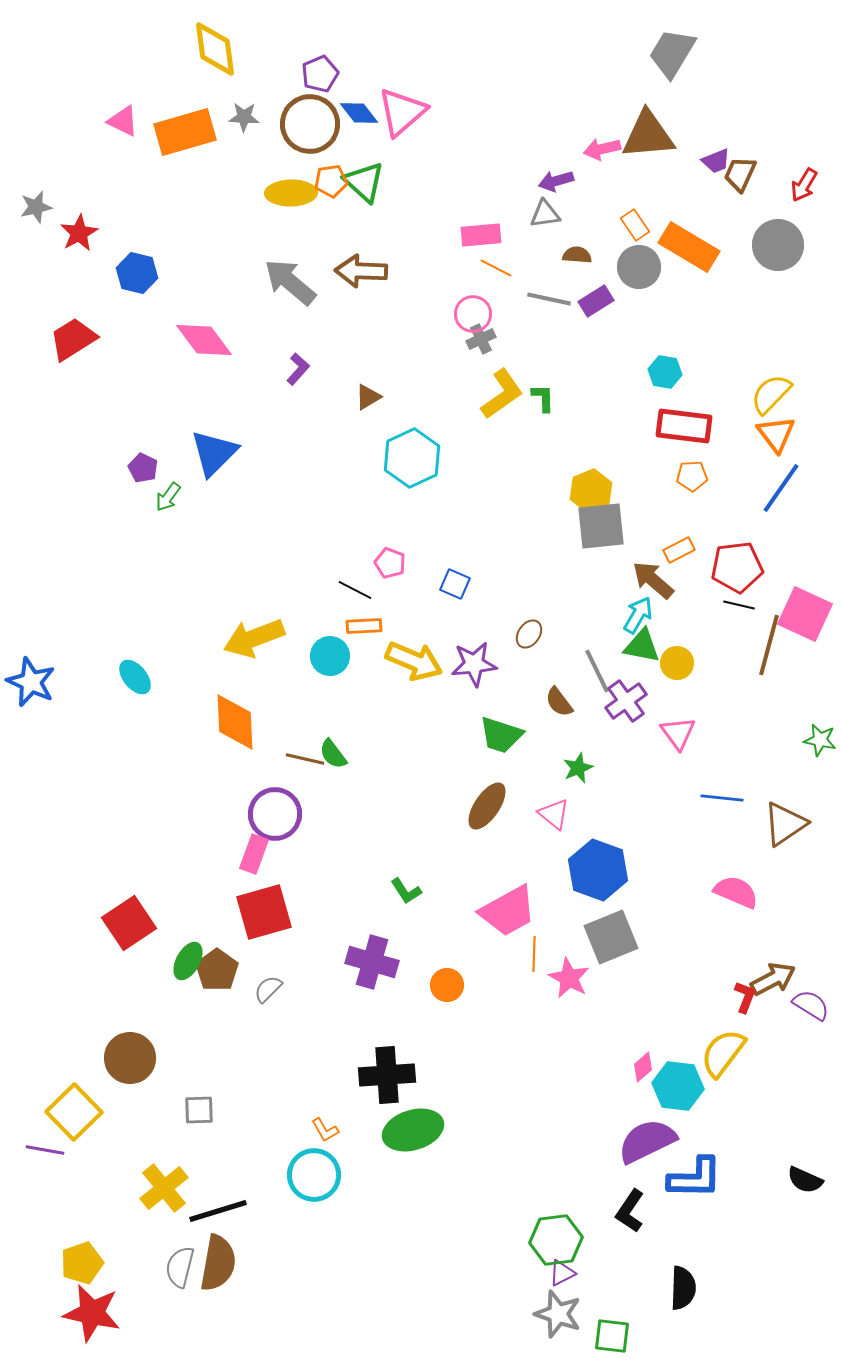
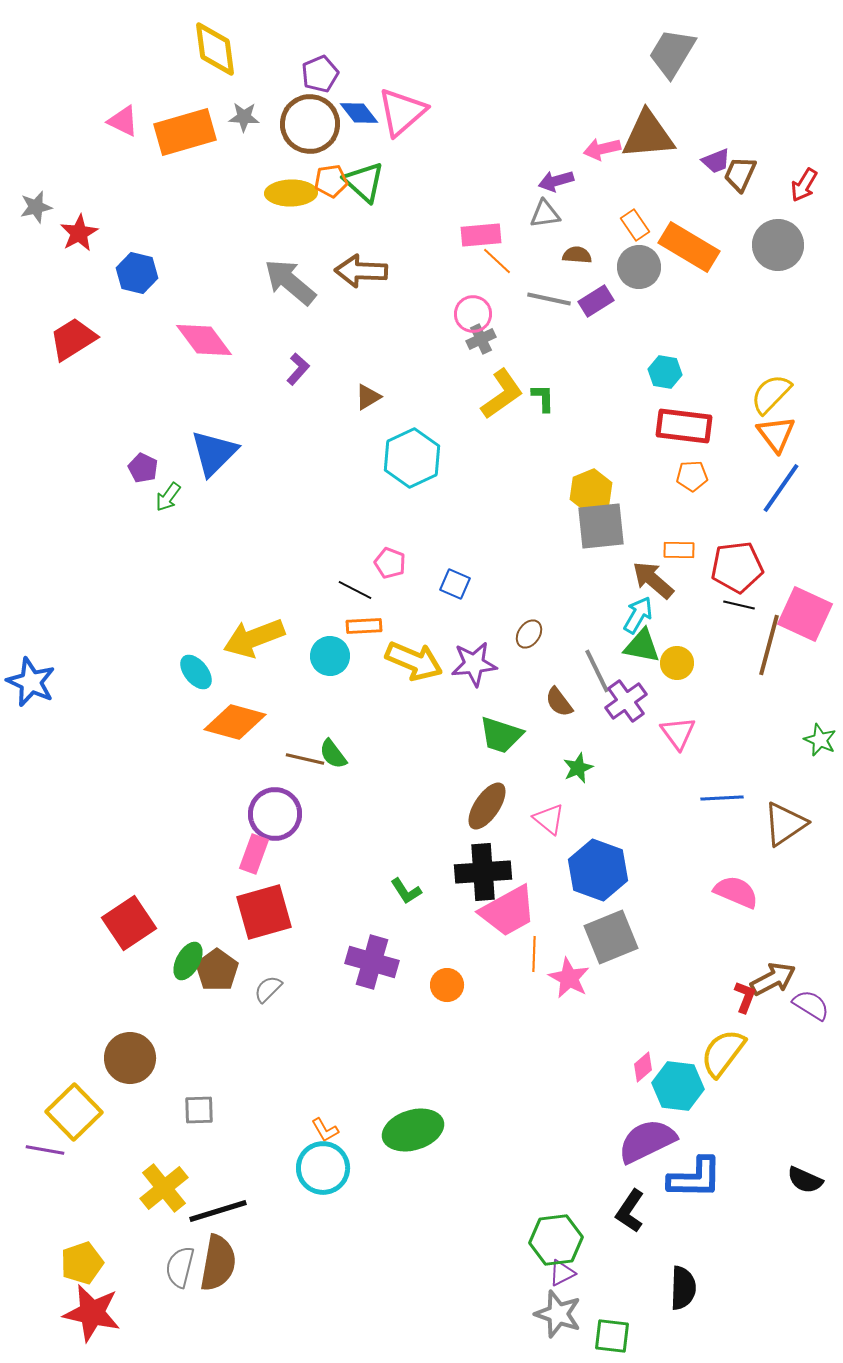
orange line at (496, 268): moved 1 px right, 7 px up; rotated 16 degrees clockwise
orange rectangle at (679, 550): rotated 28 degrees clockwise
cyan ellipse at (135, 677): moved 61 px right, 5 px up
orange diamond at (235, 722): rotated 72 degrees counterclockwise
green star at (820, 740): rotated 12 degrees clockwise
blue line at (722, 798): rotated 9 degrees counterclockwise
pink triangle at (554, 814): moved 5 px left, 5 px down
black cross at (387, 1075): moved 96 px right, 203 px up
cyan circle at (314, 1175): moved 9 px right, 7 px up
